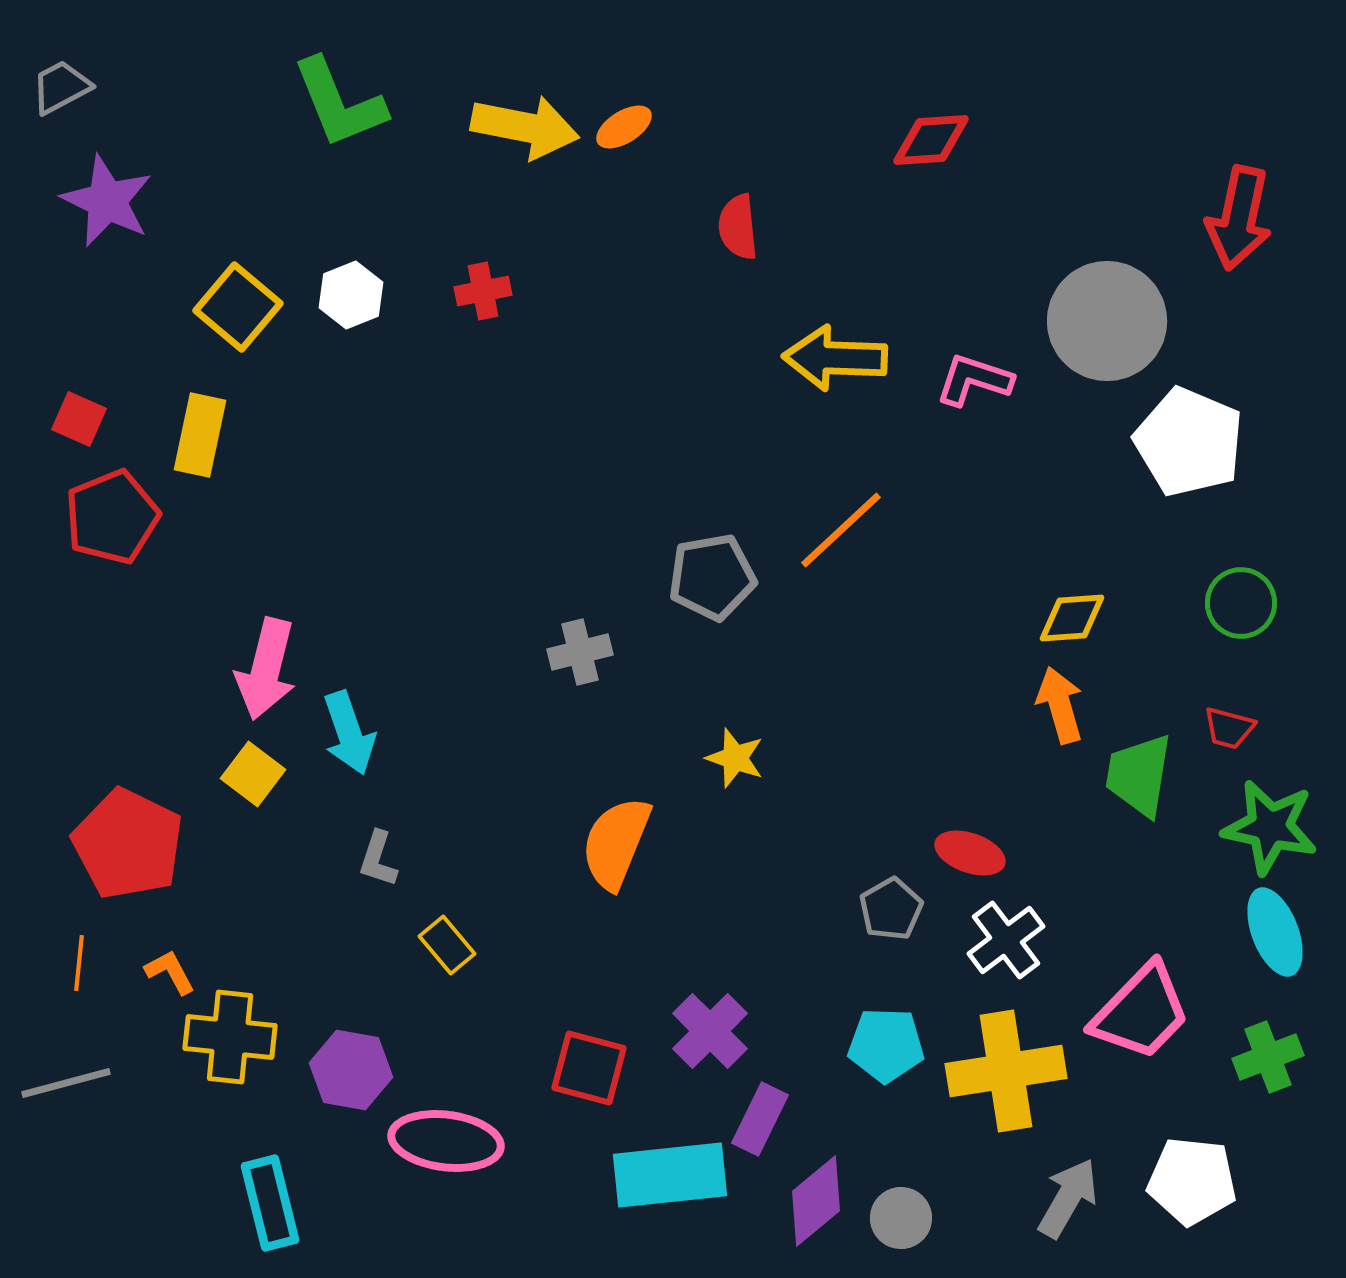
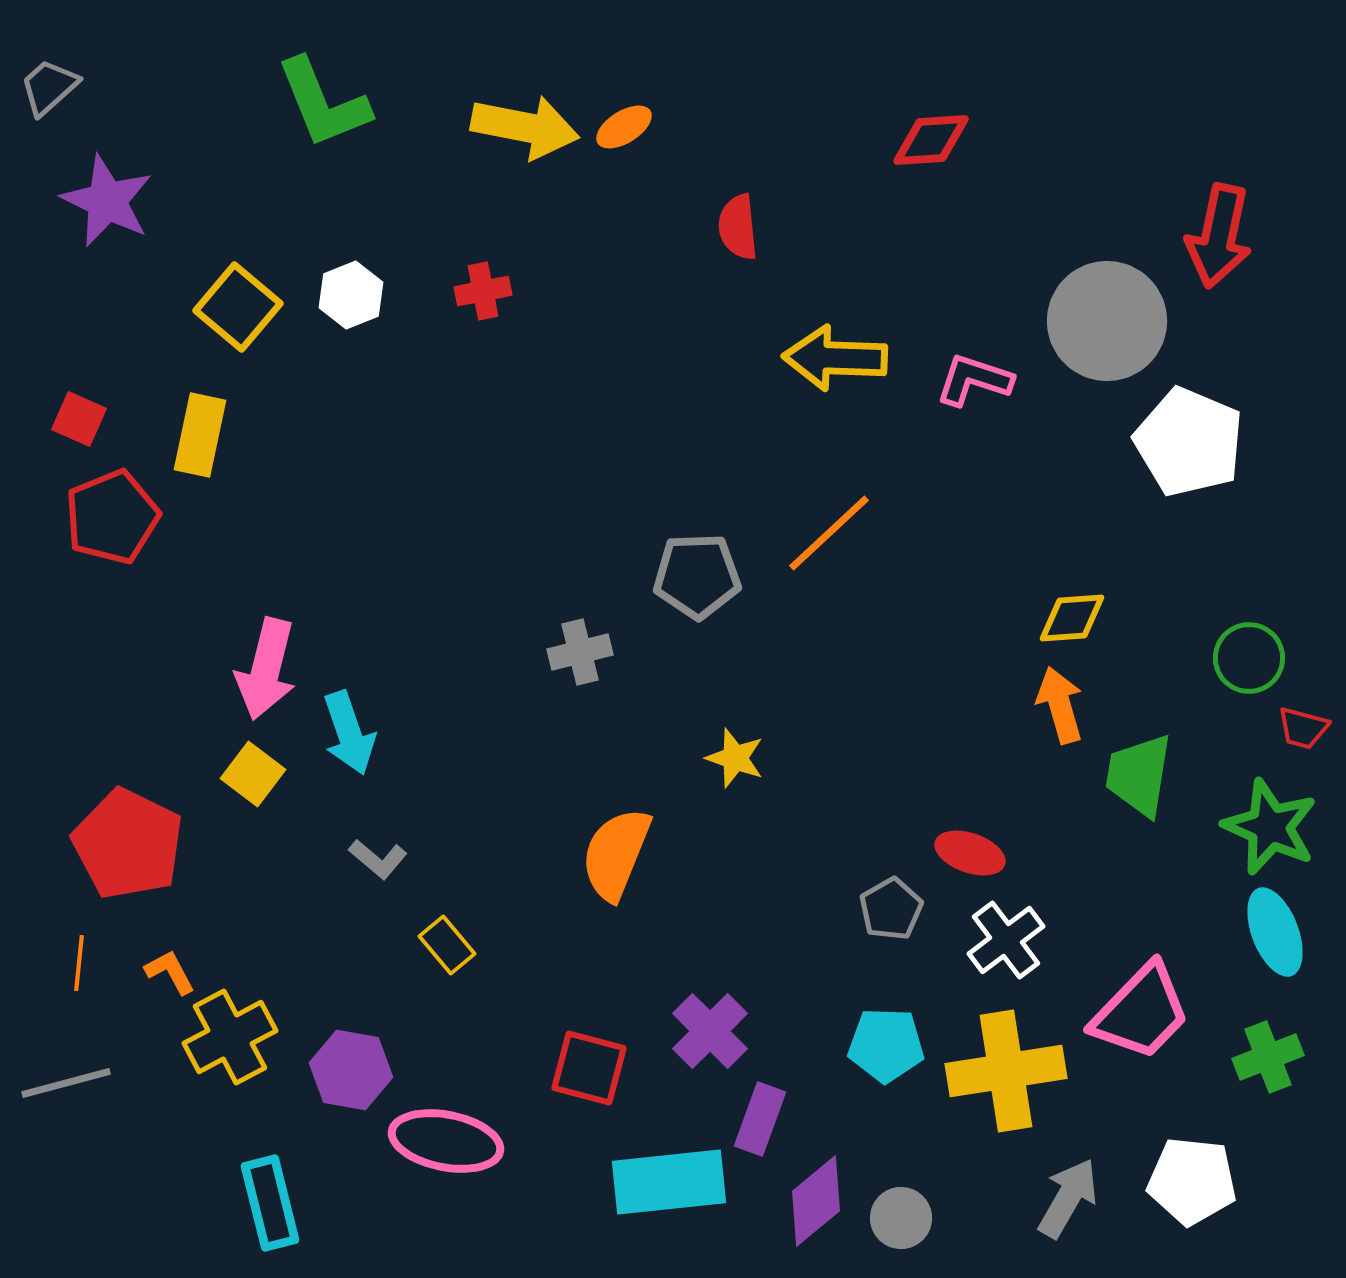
gray trapezoid at (61, 87): moved 12 px left; rotated 14 degrees counterclockwise
green L-shape at (339, 103): moved 16 px left
red arrow at (1239, 218): moved 20 px left, 18 px down
orange line at (841, 530): moved 12 px left, 3 px down
gray pentagon at (712, 577): moved 15 px left, 1 px up; rotated 8 degrees clockwise
green circle at (1241, 603): moved 8 px right, 55 px down
red trapezoid at (1229, 728): moved 74 px right
green star at (1270, 827): rotated 12 degrees clockwise
orange semicircle at (616, 843): moved 11 px down
gray L-shape at (378, 859): rotated 68 degrees counterclockwise
yellow cross at (230, 1037): rotated 34 degrees counterclockwise
purple rectangle at (760, 1119): rotated 6 degrees counterclockwise
pink ellipse at (446, 1141): rotated 4 degrees clockwise
cyan rectangle at (670, 1175): moved 1 px left, 7 px down
